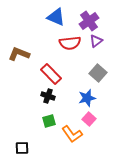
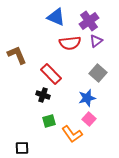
brown L-shape: moved 2 px left, 1 px down; rotated 45 degrees clockwise
black cross: moved 5 px left, 1 px up
